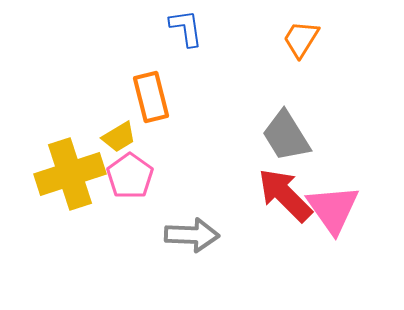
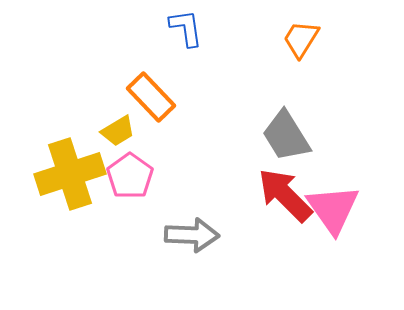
orange rectangle: rotated 30 degrees counterclockwise
yellow trapezoid: moved 1 px left, 6 px up
